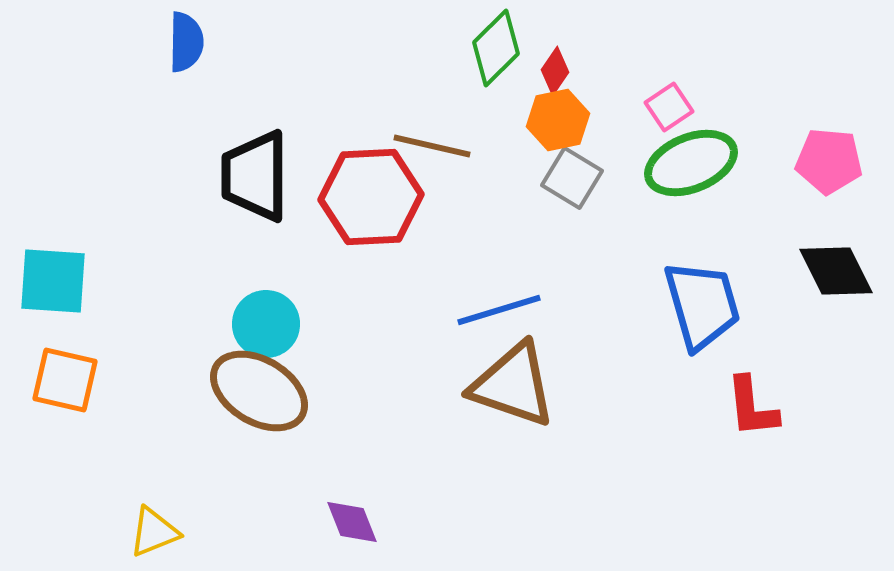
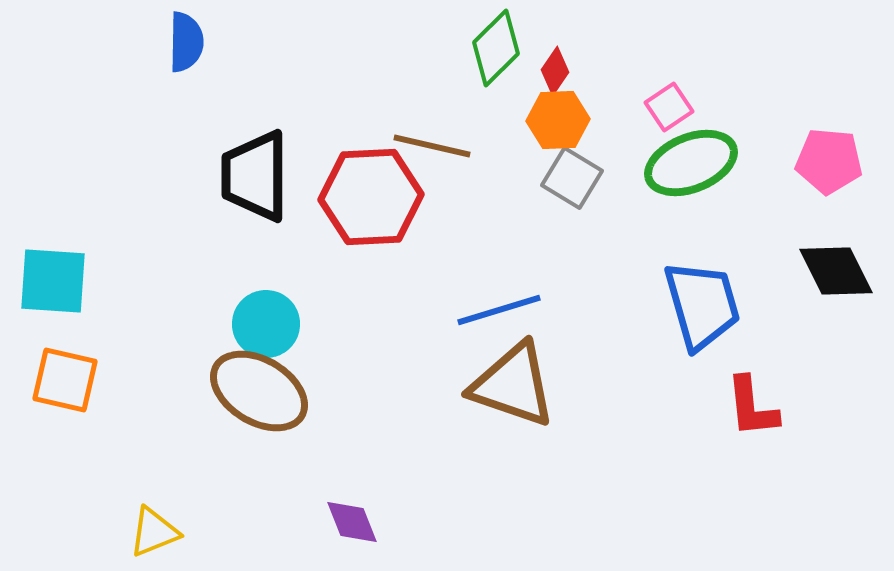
orange hexagon: rotated 10 degrees clockwise
